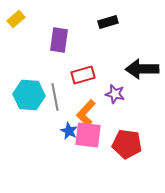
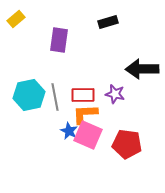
red rectangle: moved 20 px down; rotated 15 degrees clockwise
cyan hexagon: rotated 16 degrees counterclockwise
orange L-shape: moved 1 px left, 1 px down; rotated 44 degrees clockwise
pink square: rotated 16 degrees clockwise
